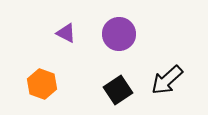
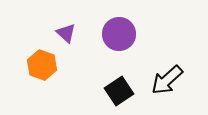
purple triangle: rotated 15 degrees clockwise
orange hexagon: moved 19 px up
black square: moved 1 px right, 1 px down
